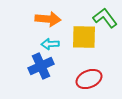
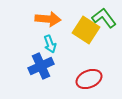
green L-shape: moved 1 px left
yellow square: moved 2 px right, 7 px up; rotated 32 degrees clockwise
cyan arrow: rotated 108 degrees counterclockwise
